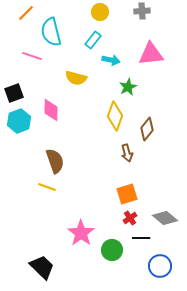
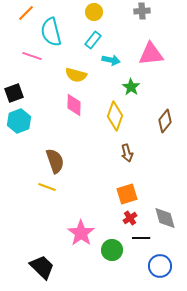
yellow circle: moved 6 px left
yellow semicircle: moved 3 px up
green star: moved 3 px right; rotated 12 degrees counterclockwise
pink diamond: moved 23 px right, 5 px up
brown diamond: moved 18 px right, 8 px up
gray diamond: rotated 35 degrees clockwise
